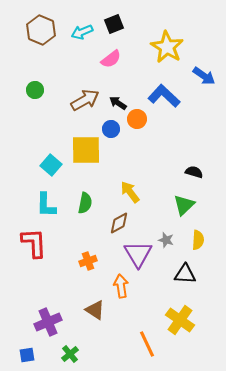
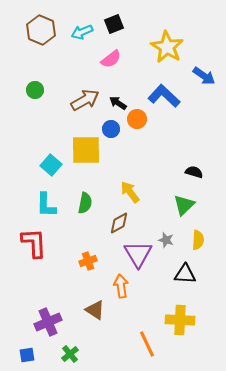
yellow cross: rotated 32 degrees counterclockwise
